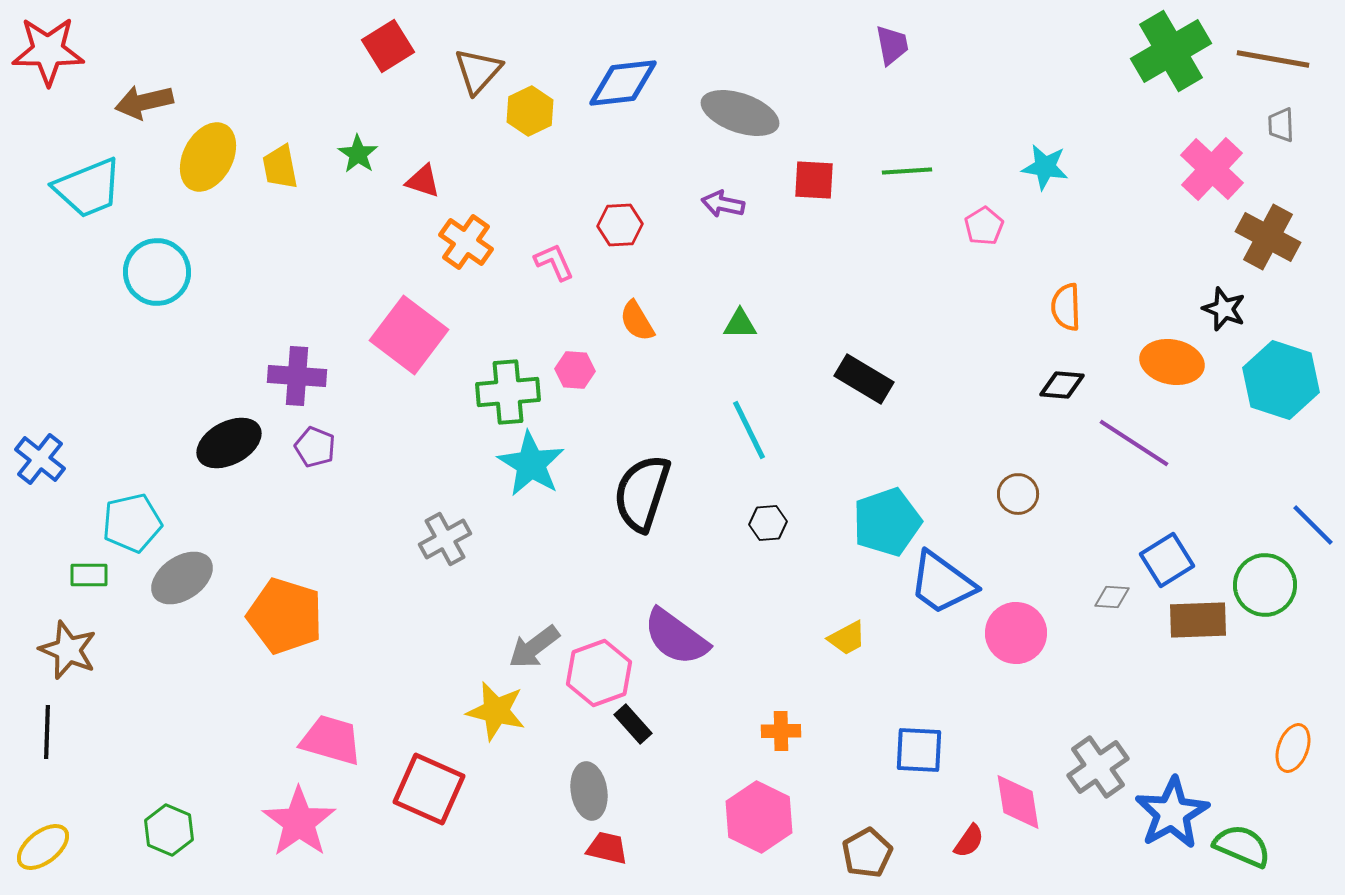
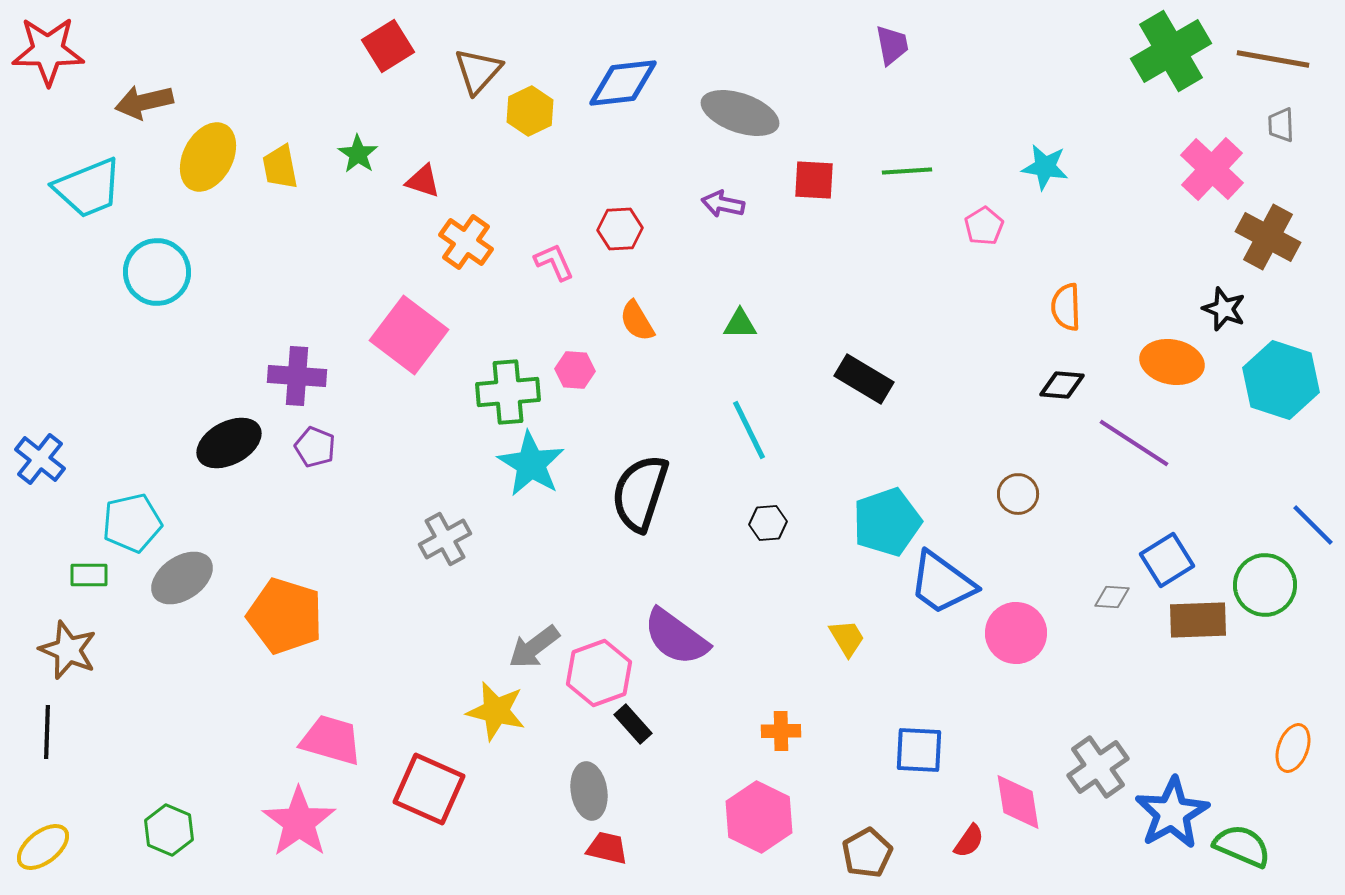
red hexagon at (620, 225): moved 4 px down
black semicircle at (642, 493): moved 2 px left
yellow trapezoid at (847, 638): rotated 93 degrees counterclockwise
